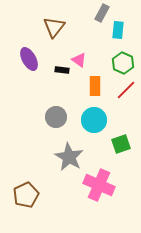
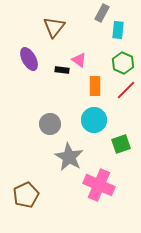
gray circle: moved 6 px left, 7 px down
